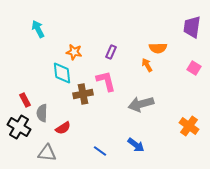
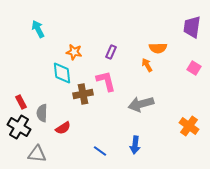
red rectangle: moved 4 px left, 2 px down
blue arrow: moved 1 px left; rotated 60 degrees clockwise
gray triangle: moved 10 px left, 1 px down
